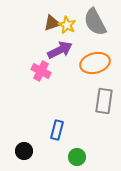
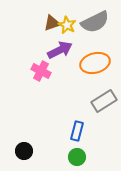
gray semicircle: rotated 88 degrees counterclockwise
gray rectangle: rotated 50 degrees clockwise
blue rectangle: moved 20 px right, 1 px down
